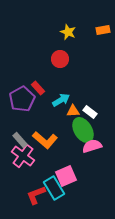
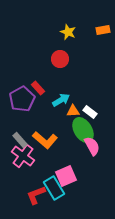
pink semicircle: rotated 78 degrees clockwise
